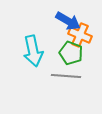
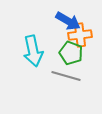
orange cross: rotated 30 degrees counterclockwise
gray line: rotated 12 degrees clockwise
